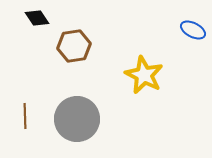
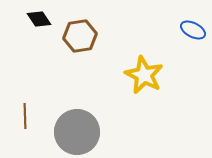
black diamond: moved 2 px right, 1 px down
brown hexagon: moved 6 px right, 10 px up
gray circle: moved 13 px down
